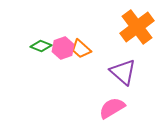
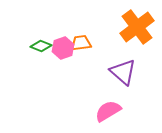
orange trapezoid: moved 6 px up; rotated 130 degrees clockwise
pink semicircle: moved 4 px left, 3 px down
